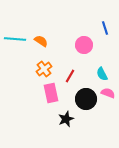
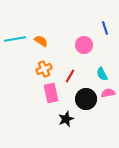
cyan line: rotated 15 degrees counterclockwise
orange cross: rotated 14 degrees clockwise
pink semicircle: rotated 32 degrees counterclockwise
